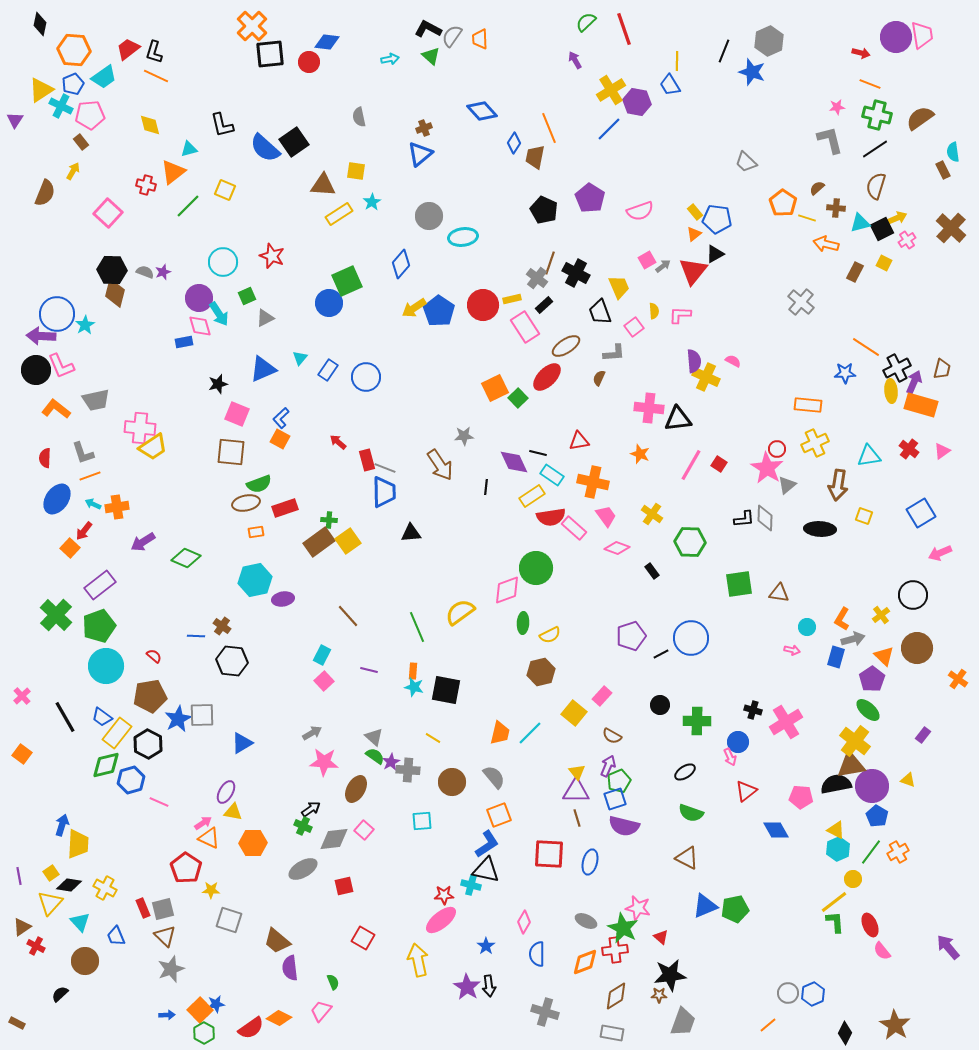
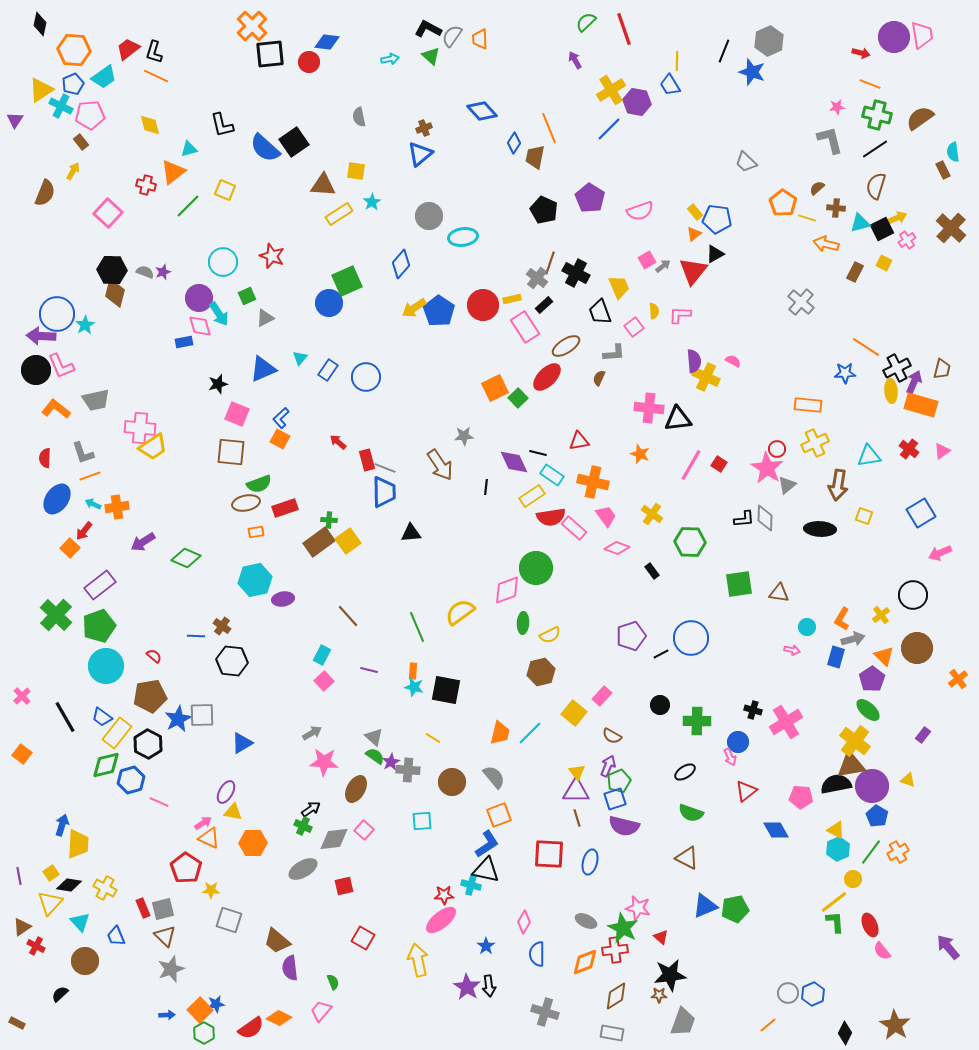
purple circle at (896, 37): moved 2 px left
orange cross at (958, 679): rotated 18 degrees clockwise
